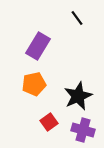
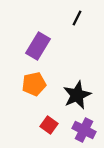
black line: rotated 63 degrees clockwise
black star: moved 1 px left, 1 px up
red square: moved 3 px down; rotated 18 degrees counterclockwise
purple cross: moved 1 px right; rotated 10 degrees clockwise
